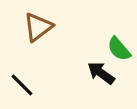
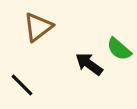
green semicircle: rotated 8 degrees counterclockwise
black arrow: moved 12 px left, 9 px up
